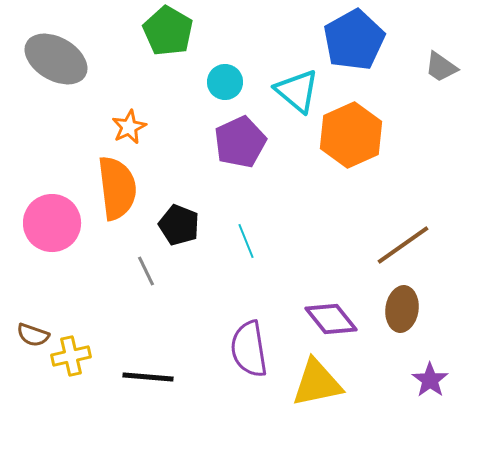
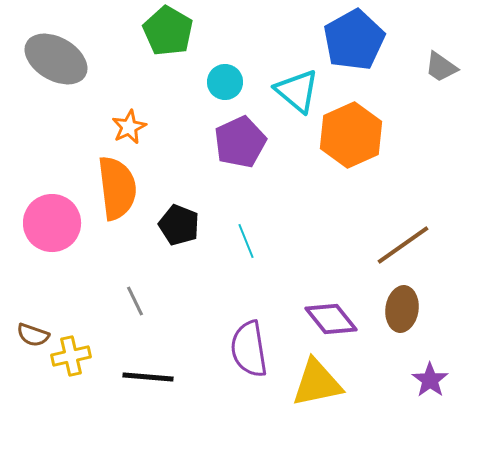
gray line: moved 11 px left, 30 px down
